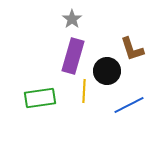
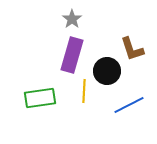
purple rectangle: moved 1 px left, 1 px up
